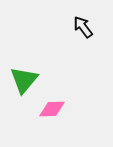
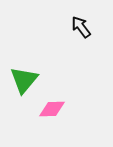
black arrow: moved 2 px left
